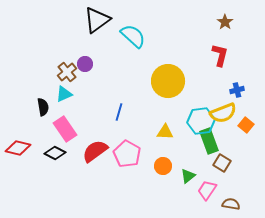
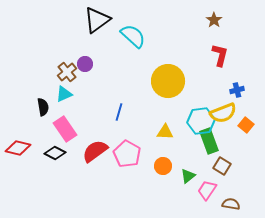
brown star: moved 11 px left, 2 px up
brown square: moved 3 px down
